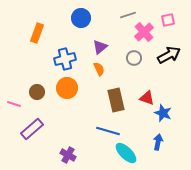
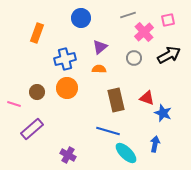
orange semicircle: rotated 64 degrees counterclockwise
blue arrow: moved 3 px left, 2 px down
